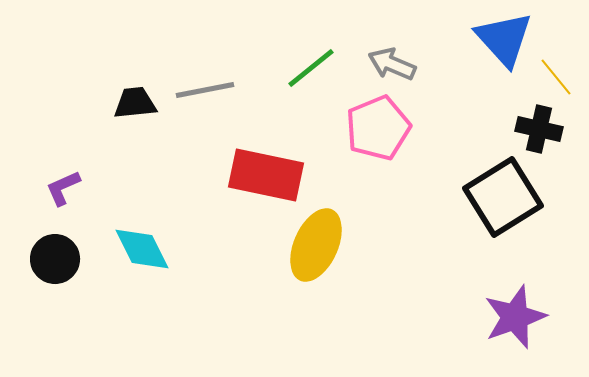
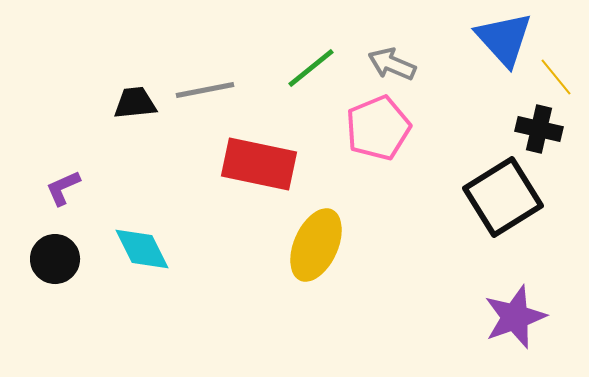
red rectangle: moved 7 px left, 11 px up
